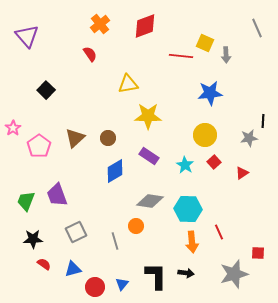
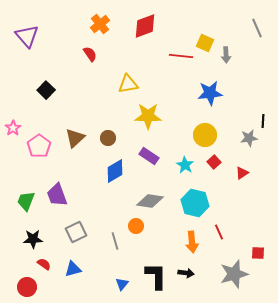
cyan hexagon at (188, 209): moved 7 px right, 6 px up; rotated 12 degrees clockwise
red circle at (95, 287): moved 68 px left
